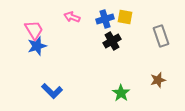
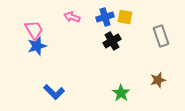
blue cross: moved 2 px up
blue L-shape: moved 2 px right, 1 px down
